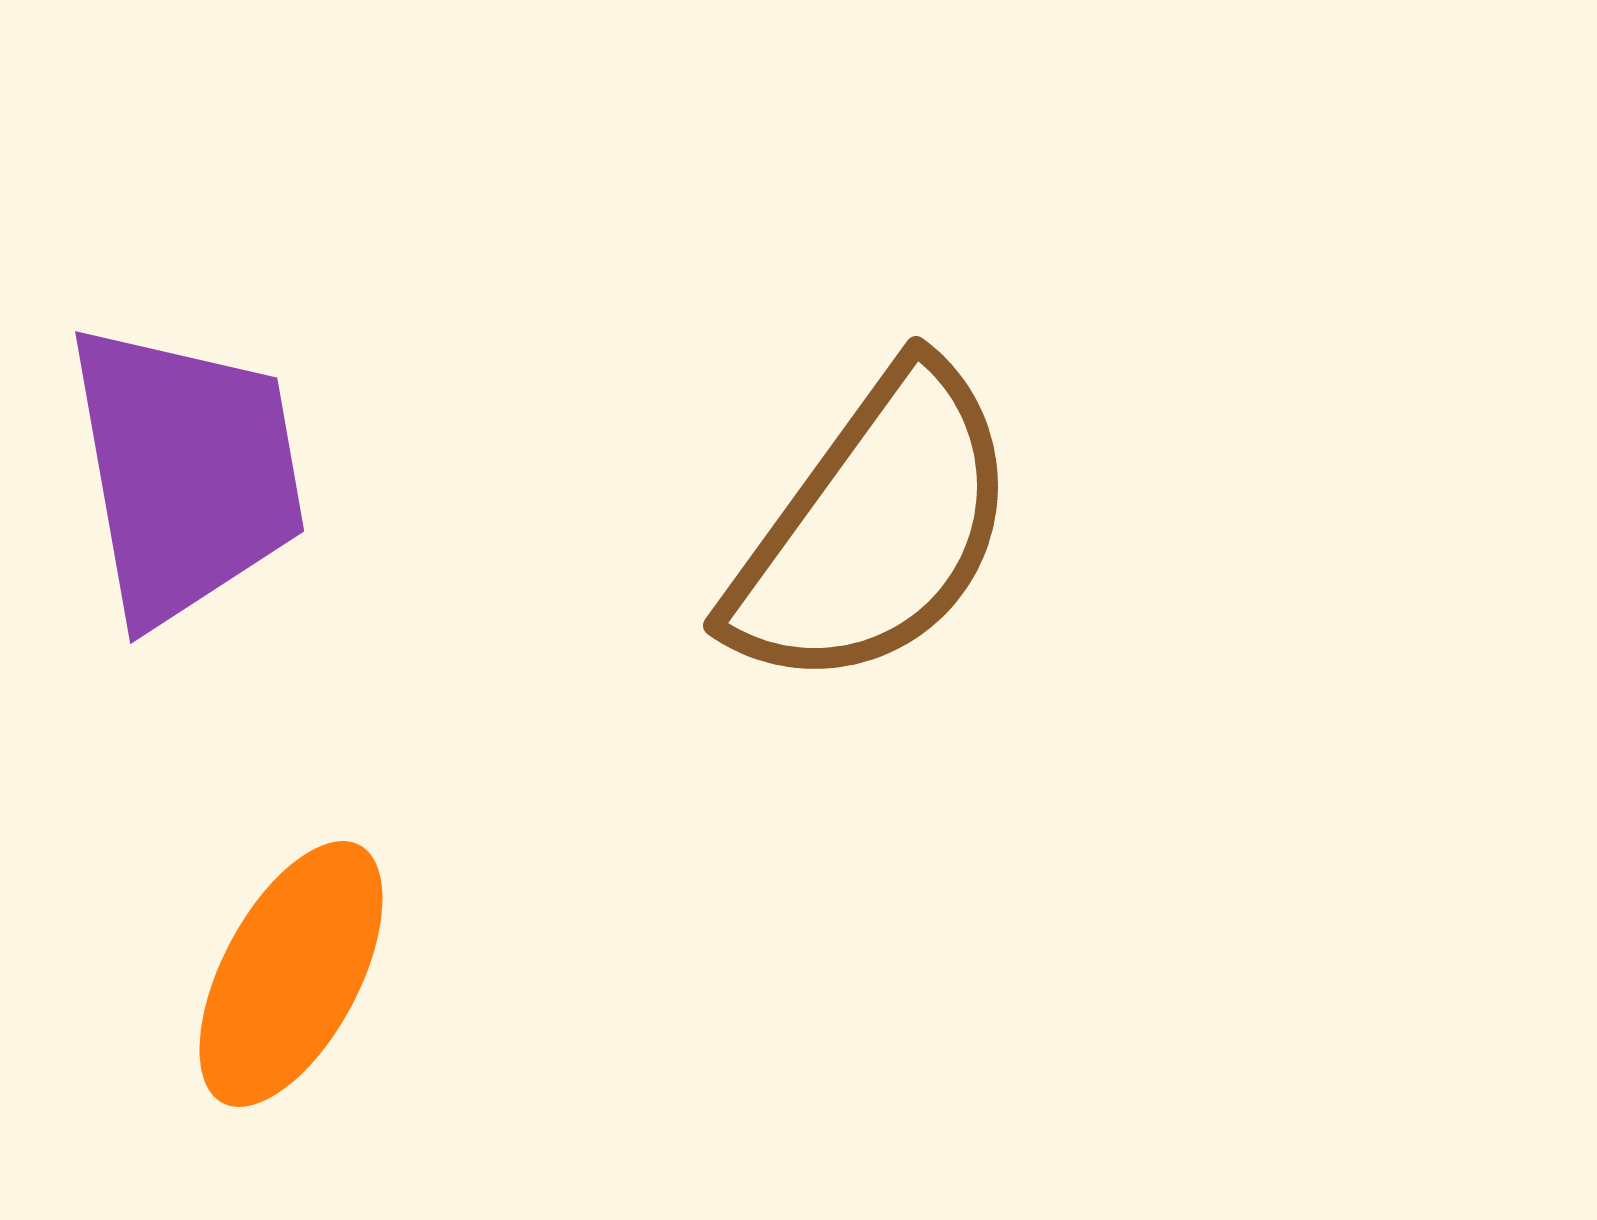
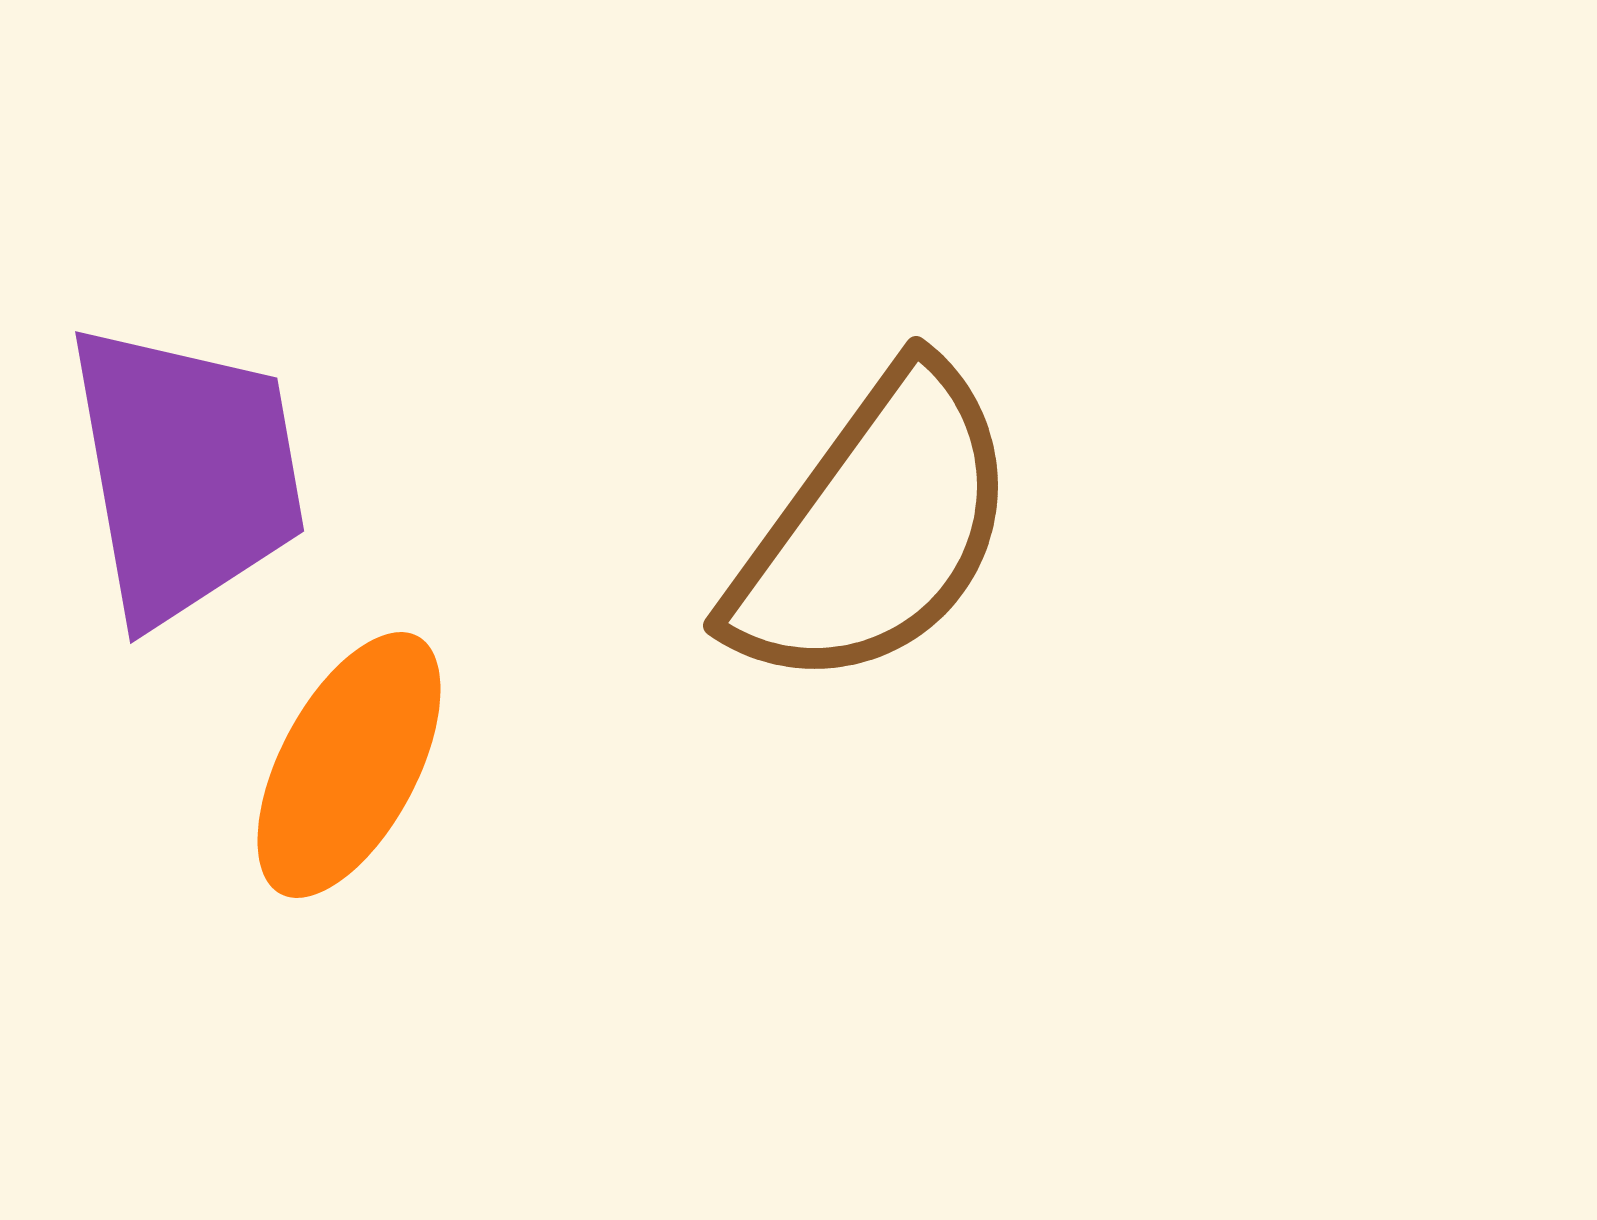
orange ellipse: moved 58 px right, 209 px up
